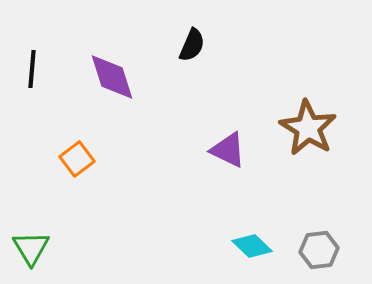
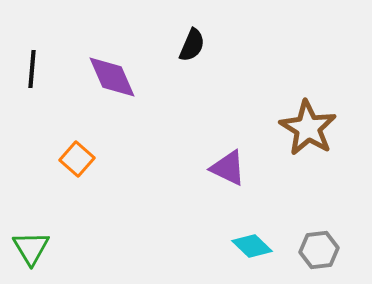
purple diamond: rotated 6 degrees counterclockwise
purple triangle: moved 18 px down
orange square: rotated 12 degrees counterclockwise
